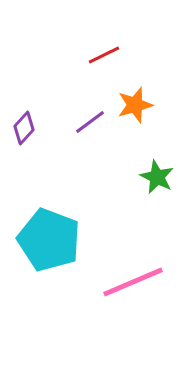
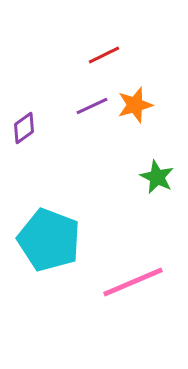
purple line: moved 2 px right, 16 px up; rotated 12 degrees clockwise
purple diamond: rotated 12 degrees clockwise
